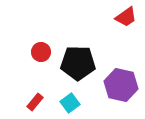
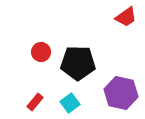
purple hexagon: moved 8 px down
